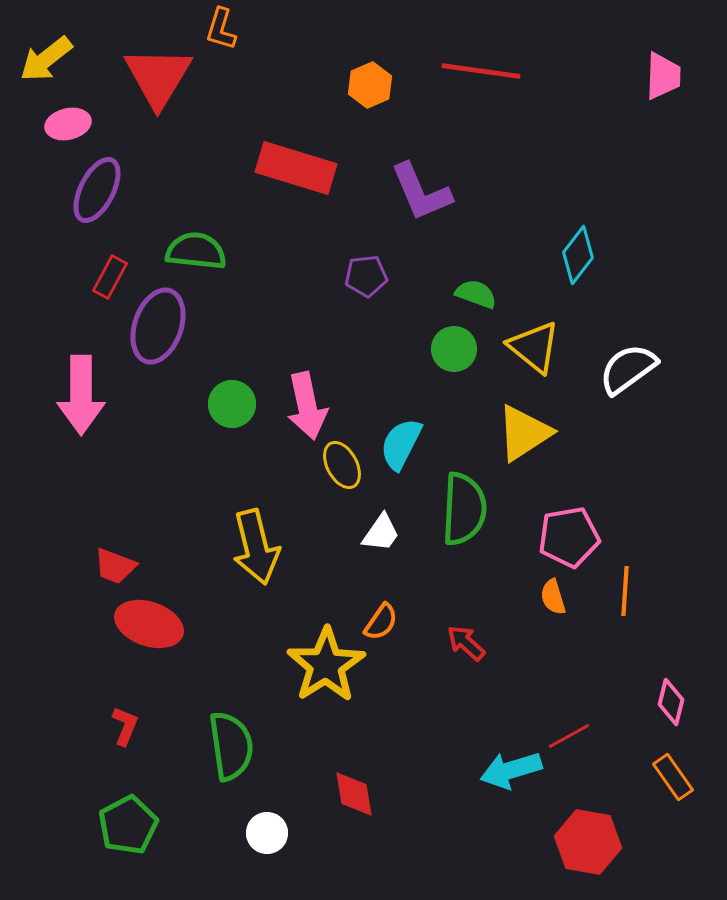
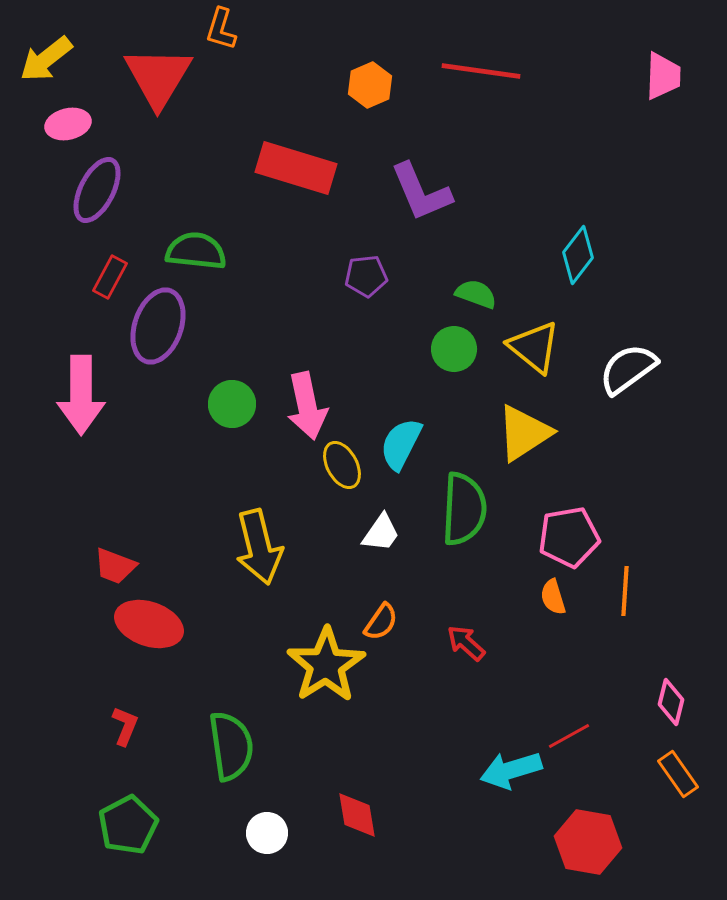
yellow arrow at (256, 547): moved 3 px right
orange rectangle at (673, 777): moved 5 px right, 3 px up
red diamond at (354, 794): moved 3 px right, 21 px down
